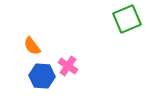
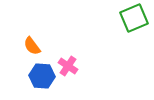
green square: moved 7 px right, 1 px up
